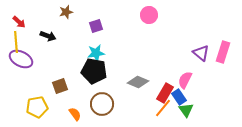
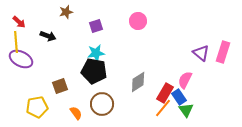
pink circle: moved 11 px left, 6 px down
gray diamond: rotated 55 degrees counterclockwise
orange semicircle: moved 1 px right, 1 px up
